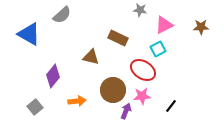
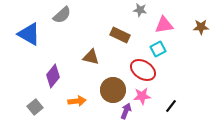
pink triangle: rotated 18 degrees clockwise
brown rectangle: moved 2 px right, 3 px up
